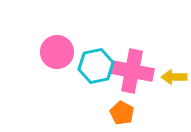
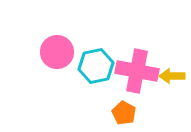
pink cross: moved 5 px right
yellow arrow: moved 2 px left, 1 px up
orange pentagon: moved 2 px right
